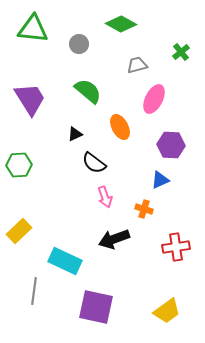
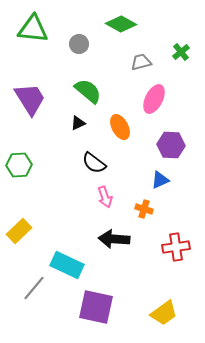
gray trapezoid: moved 4 px right, 3 px up
black triangle: moved 3 px right, 11 px up
black arrow: rotated 24 degrees clockwise
cyan rectangle: moved 2 px right, 4 px down
gray line: moved 3 px up; rotated 32 degrees clockwise
yellow trapezoid: moved 3 px left, 2 px down
